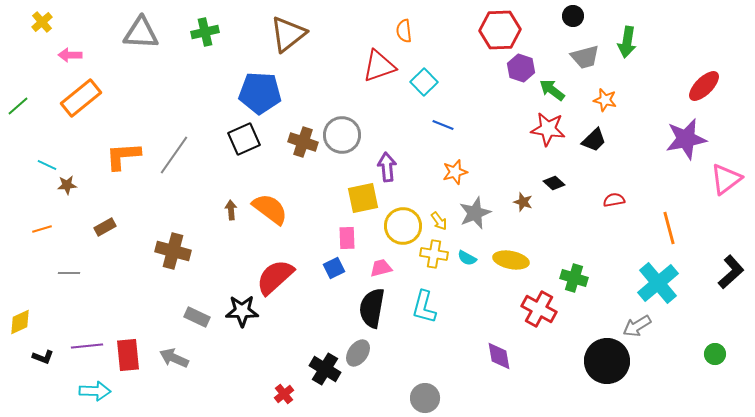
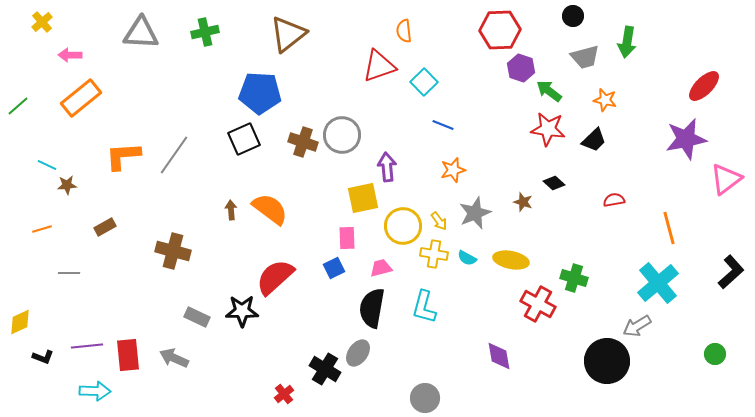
green arrow at (552, 90): moved 3 px left, 1 px down
orange star at (455, 172): moved 2 px left, 2 px up
red cross at (539, 309): moved 1 px left, 5 px up
